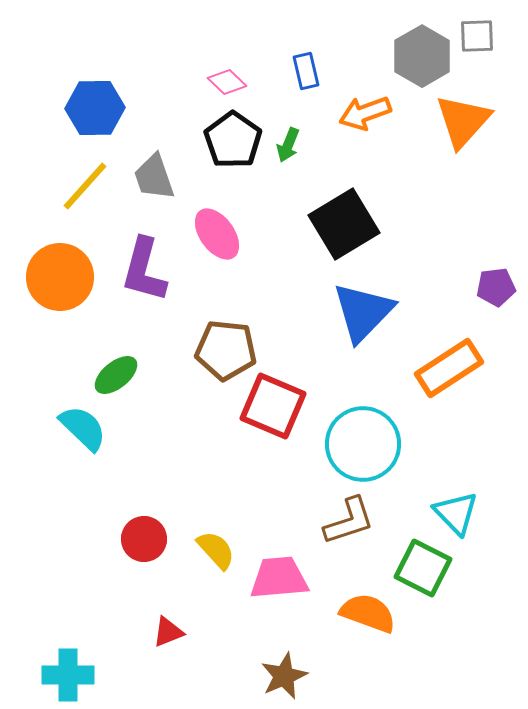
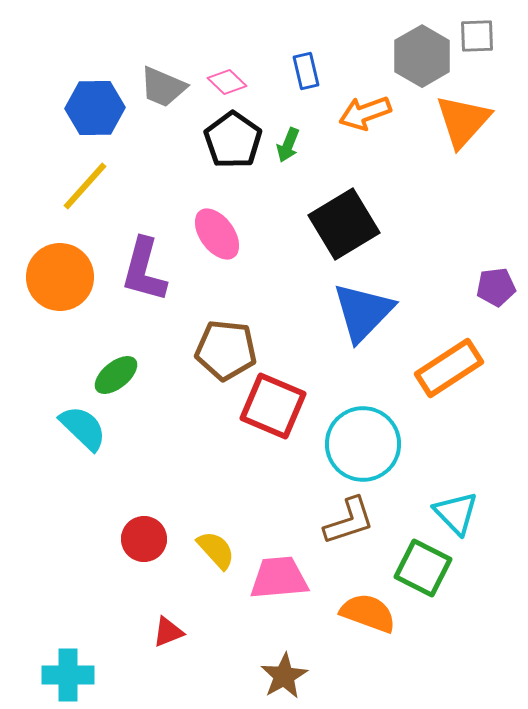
gray trapezoid: moved 9 px right, 90 px up; rotated 48 degrees counterclockwise
brown star: rotated 6 degrees counterclockwise
